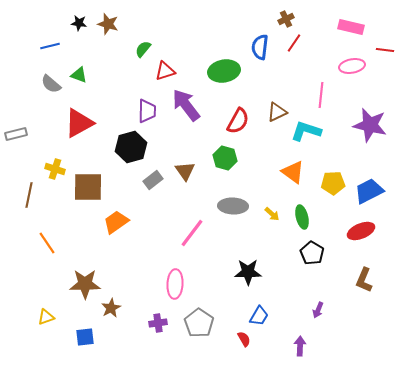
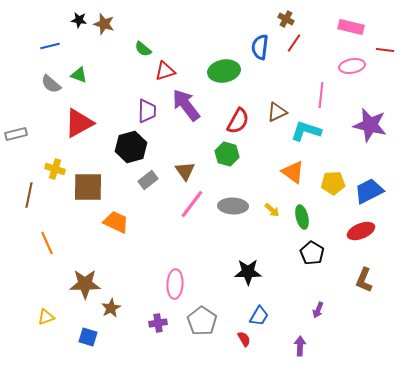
brown cross at (286, 19): rotated 35 degrees counterclockwise
black star at (79, 23): moved 3 px up
brown star at (108, 24): moved 4 px left
green semicircle at (143, 49): rotated 90 degrees counterclockwise
green hexagon at (225, 158): moved 2 px right, 4 px up
gray rectangle at (153, 180): moved 5 px left
yellow arrow at (272, 214): moved 4 px up
orange trapezoid at (116, 222): rotated 60 degrees clockwise
pink line at (192, 233): moved 29 px up
orange line at (47, 243): rotated 10 degrees clockwise
gray pentagon at (199, 323): moved 3 px right, 2 px up
blue square at (85, 337): moved 3 px right; rotated 24 degrees clockwise
